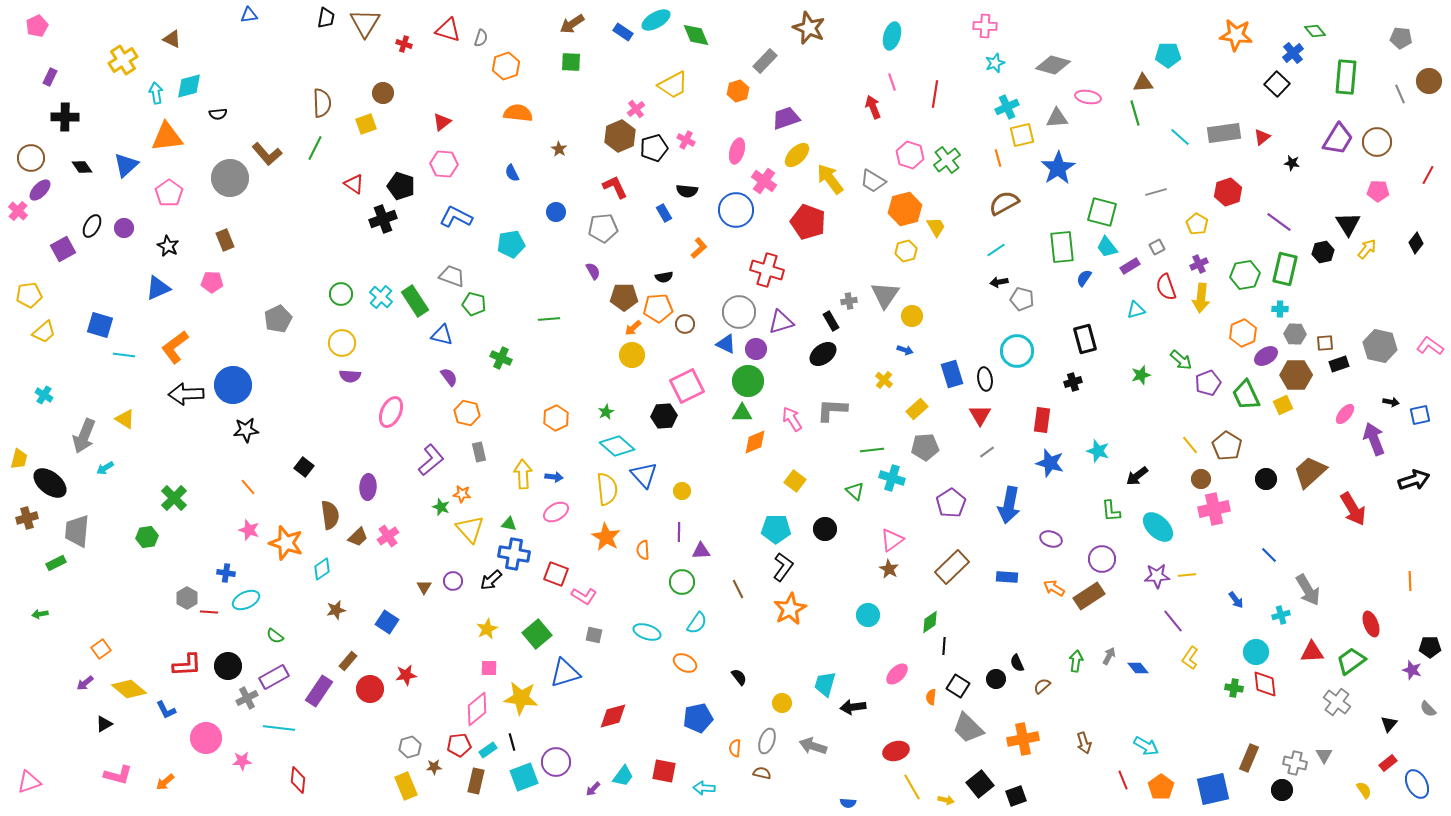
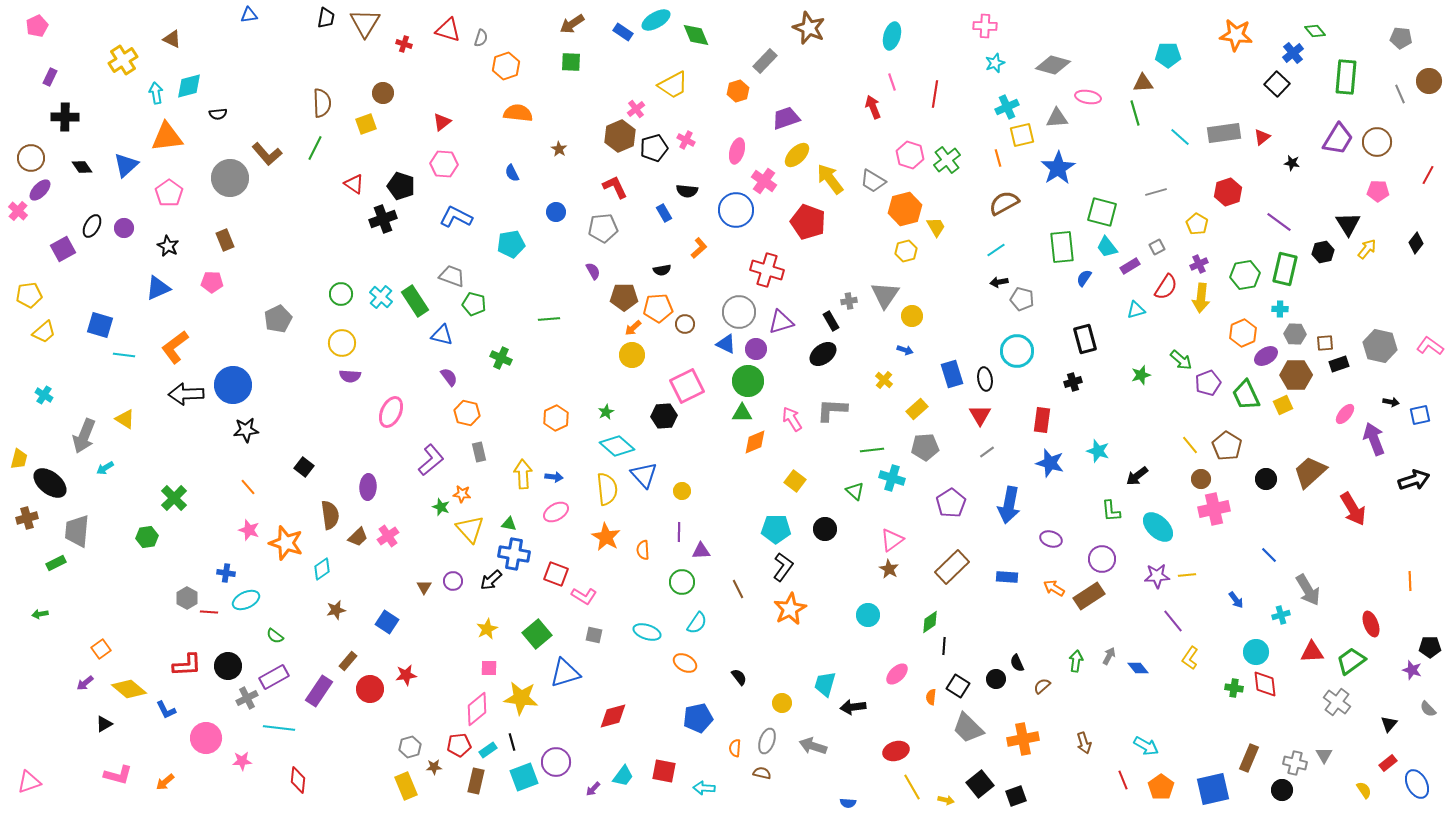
black semicircle at (664, 277): moved 2 px left, 7 px up
red semicircle at (1166, 287): rotated 128 degrees counterclockwise
